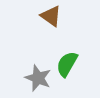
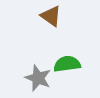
green semicircle: rotated 52 degrees clockwise
